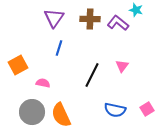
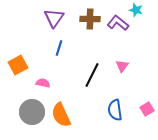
blue semicircle: rotated 70 degrees clockwise
